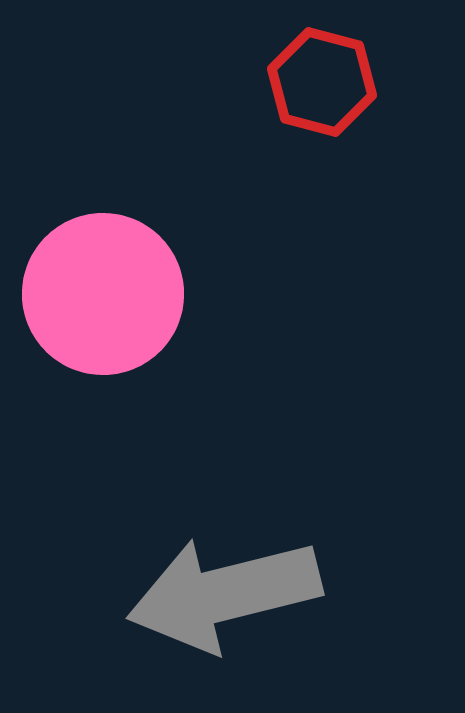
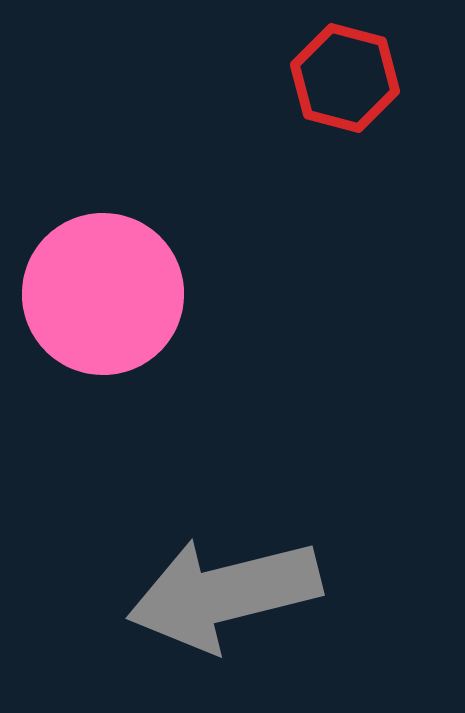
red hexagon: moved 23 px right, 4 px up
